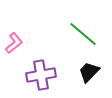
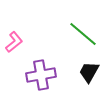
pink L-shape: moved 1 px up
black trapezoid: rotated 15 degrees counterclockwise
